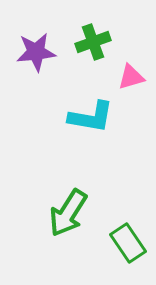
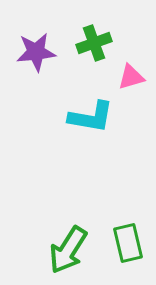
green cross: moved 1 px right, 1 px down
green arrow: moved 37 px down
green rectangle: rotated 21 degrees clockwise
